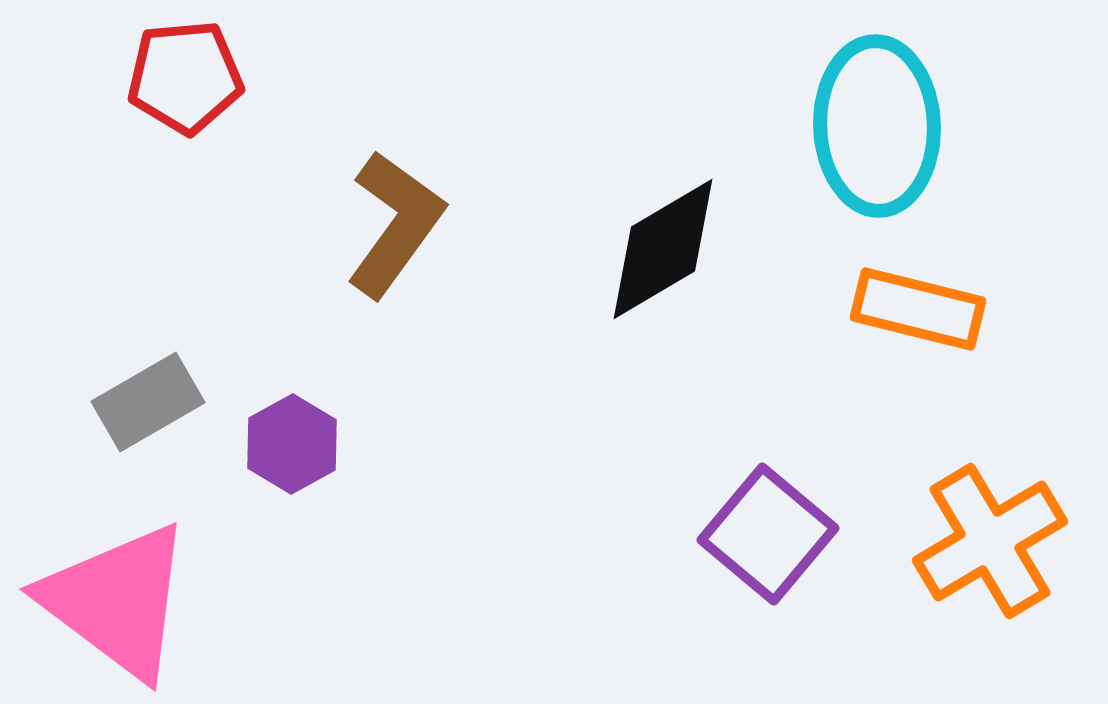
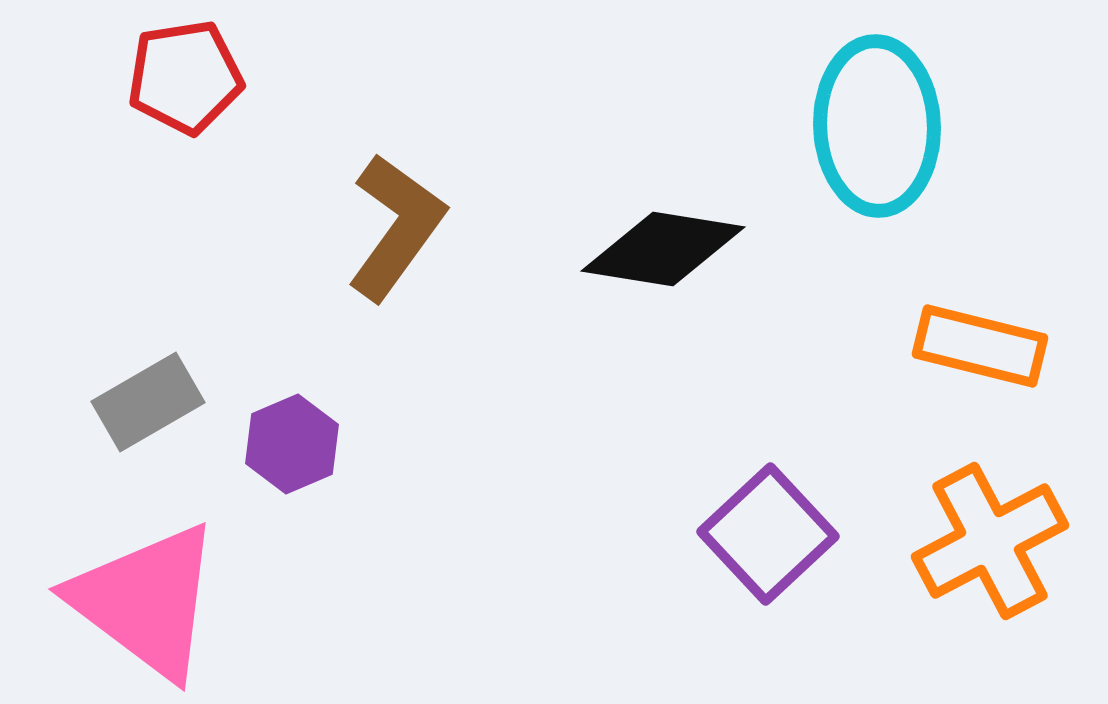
red pentagon: rotated 4 degrees counterclockwise
brown L-shape: moved 1 px right, 3 px down
black diamond: rotated 40 degrees clockwise
orange rectangle: moved 62 px right, 37 px down
purple hexagon: rotated 6 degrees clockwise
purple square: rotated 7 degrees clockwise
orange cross: rotated 3 degrees clockwise
pink triangle: moved 29 px right
